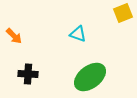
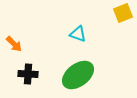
orange arrow: moved 8 px down
green ellipse: moved 12 px left, 2 px up
